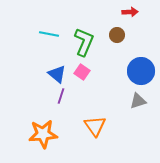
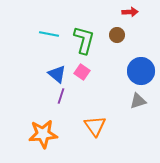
green L-shape: moved 2 px up; rotated 8 degrees counterclockwise
